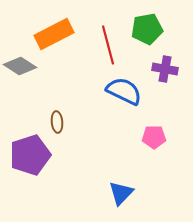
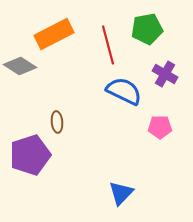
purple cross: moved 5 px down; rotated 20 degrees clockwise
pink pentagon: moved 6 px right, 10 px up
